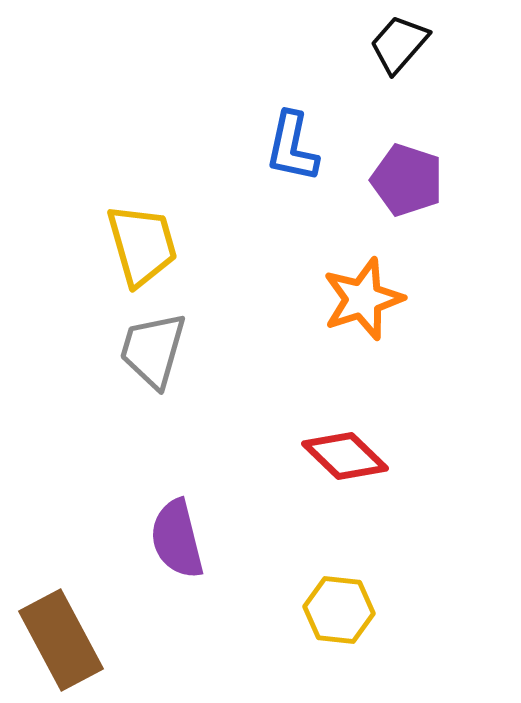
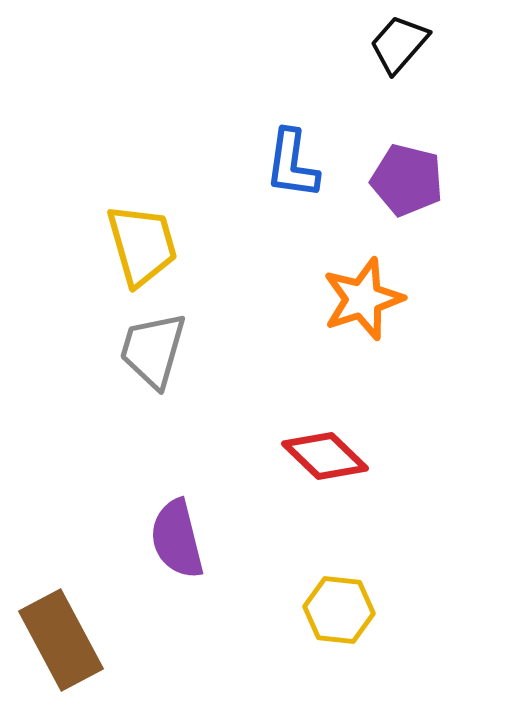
blue L-shape: moved 17 px down; rotated 4 degrees counterclockwise
purple pentagon: rotated 4 degrees counterclockwise
red diamond: moved 20 px left
